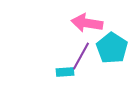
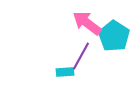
pink arrow: rotated 28 degrees clockwise
cyan pentagon: moved 2 px right, 12 px up
